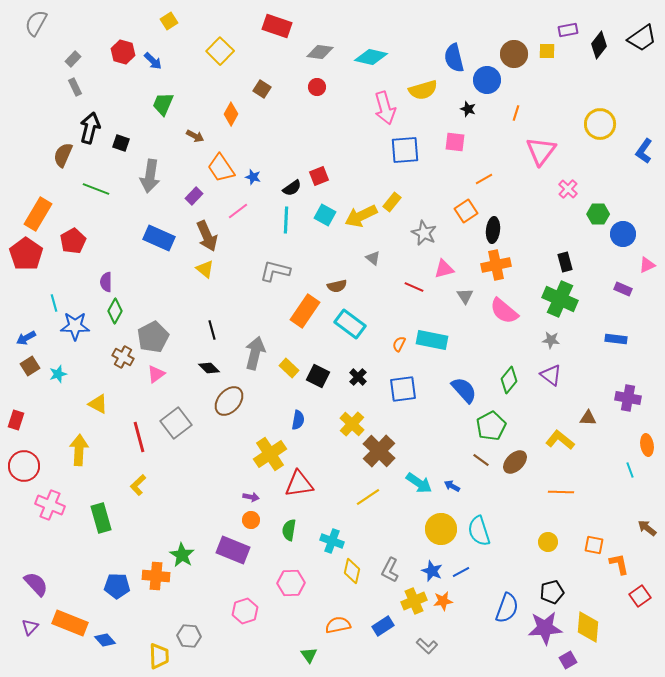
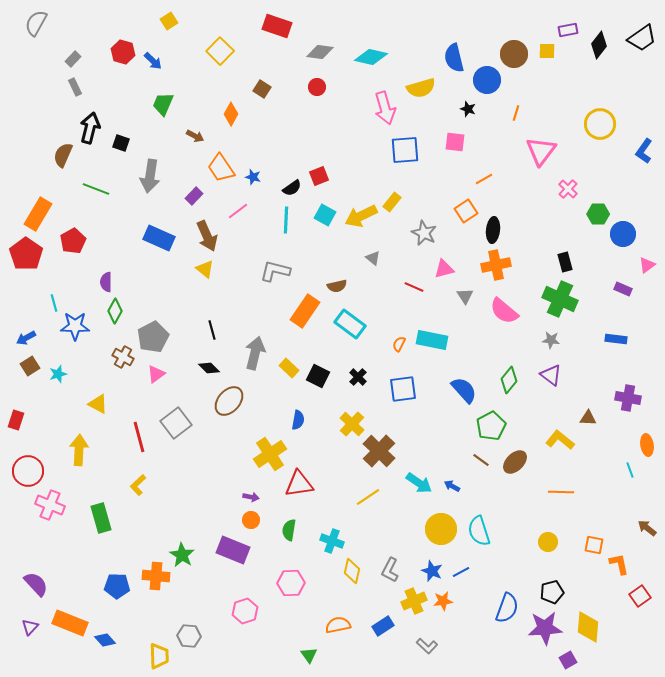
yellow semicircle at (423, 90): moved 2 px left, 2 px up
pink triangle at (647, 265): rotated 12 degrees counterclockwise
red circle at (24, 466): moved 4 px right, 5 px down
